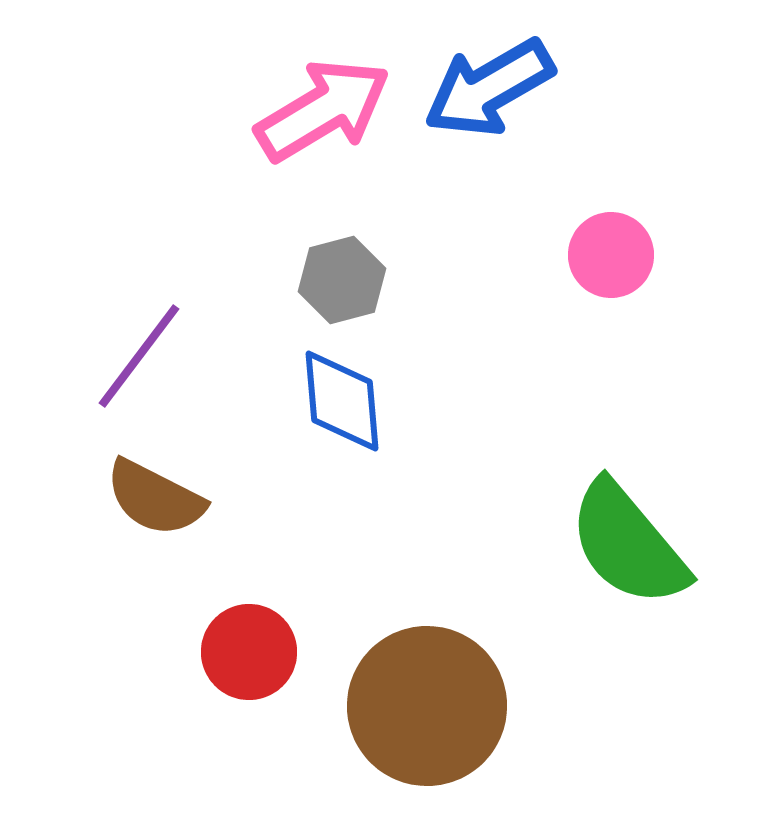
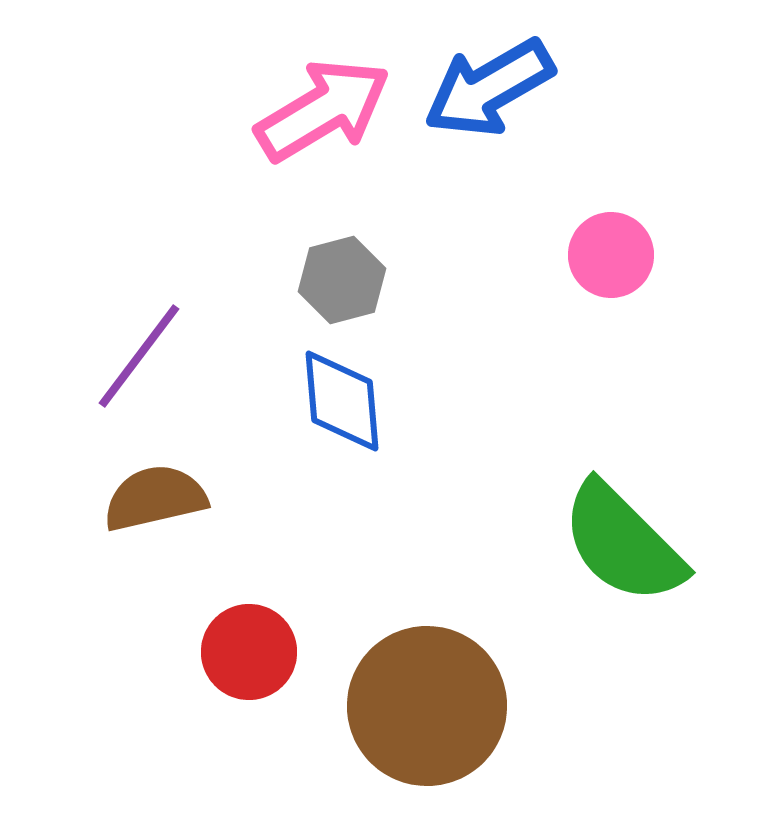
brown semicircle: rotated 140 degrees clockwise
green semicircle: moved 5 px left, 1 px up; rotated 5 degrees counterclockwise
